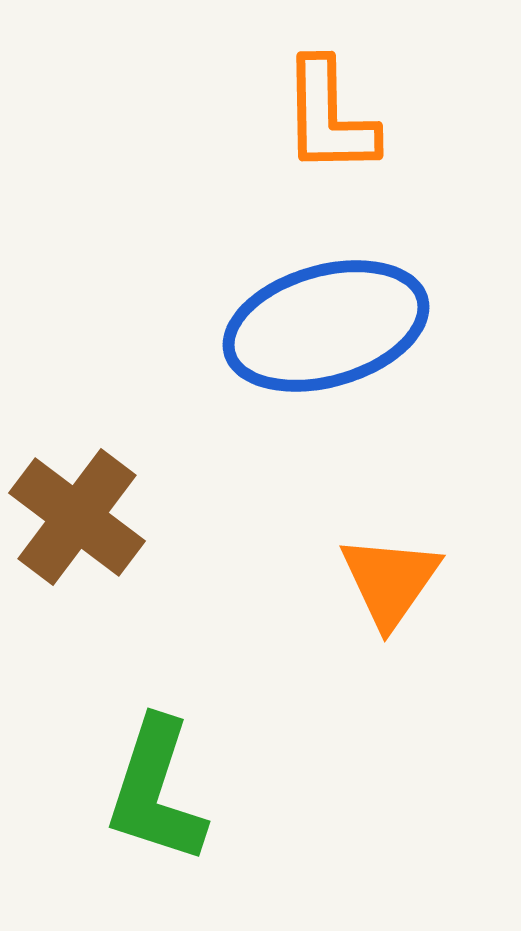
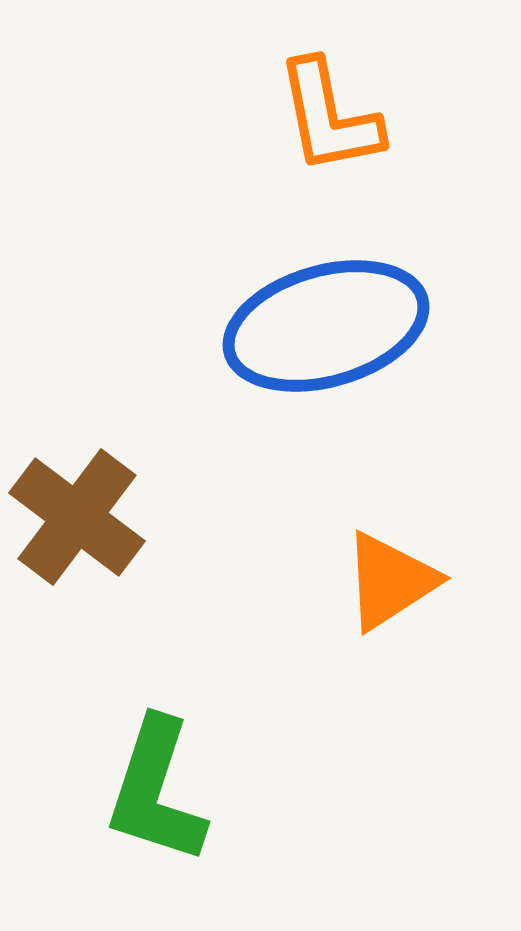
orange L-shape: rotated 10 degrees counterclockwise
orange triangle: rotated 22 degrees clockwise
